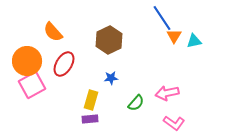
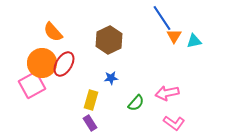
orange circle: moved 15 px right, 2 px down
purple rectangle: moved 4 px down; rotated 63 degrees clockwise
